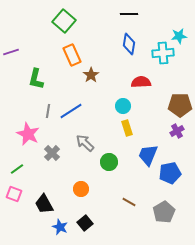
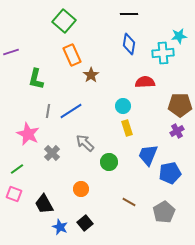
red semicircle: moved 4 px right
